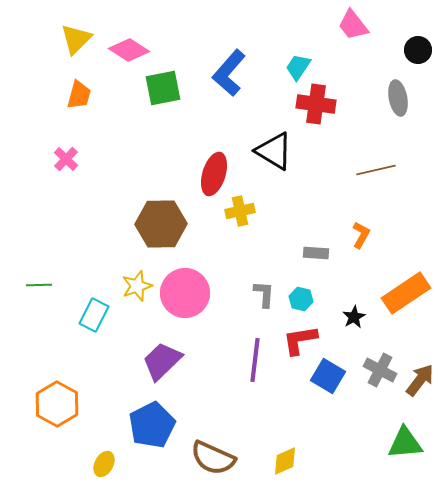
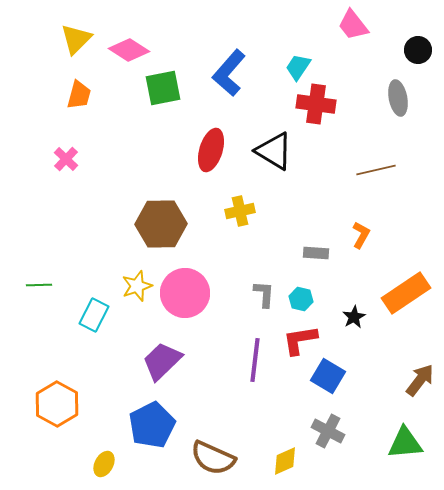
red ellipse: moved 3 px left, 24 px up
gray cross: moved 52 px left, 61 px down
